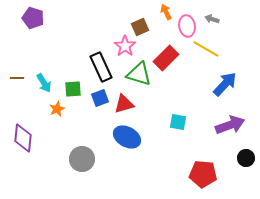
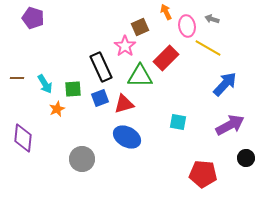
yellow line: moved 2 px right, 1 px up
green triangle: moved 1 px right, 2 px down; rotated 16 degrees counterclockwise
cyan arrow: moved 1 px right, 1 px down
purple arrow: rotated 8 degrees counterclockwise
